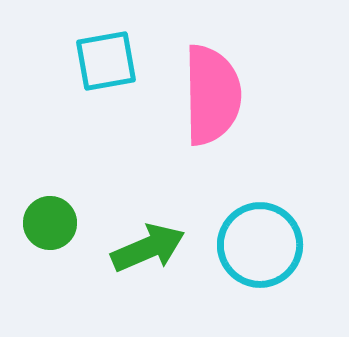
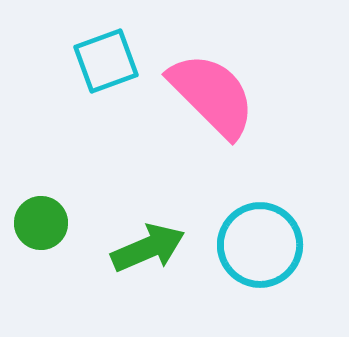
cyan square: rotated 10 degrees counterclockwise
pink semicircle: rotated 44 degrees counterclockwise
green circle: moved 9 px left
